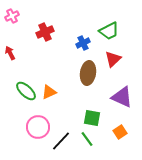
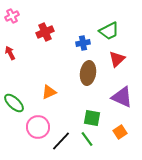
blue cross: rotated 16 degrees clockwise
red triangle: moved 4 px right
green ellipse: moved 12 px left, 12 px down
